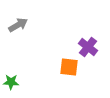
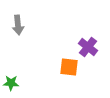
gray arrow: rotated 114 degrees clockwise
green star: moved 1 px down
